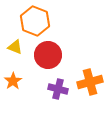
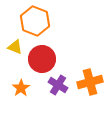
red circle: moved 6 px left, 4 px down
orange star: moved 8 px right, 7 px down
purple cross: moved 4 px up; rotated 18 degrees clockwise
